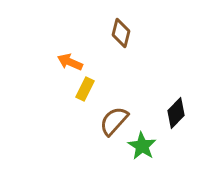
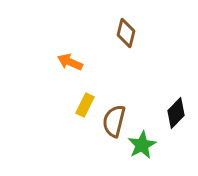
brown diamond: moved 5 px right
yellow rectangle: moved 16 px down
brown semicircle: rotated 28 degrees counterclockwise
green star: moved 1 px up; rotated 12 degrees clockwise
